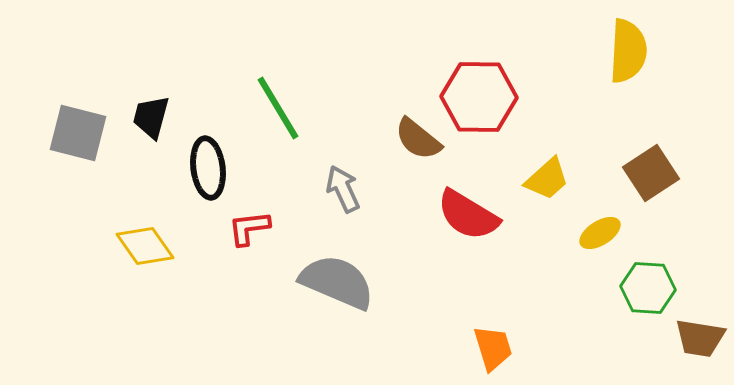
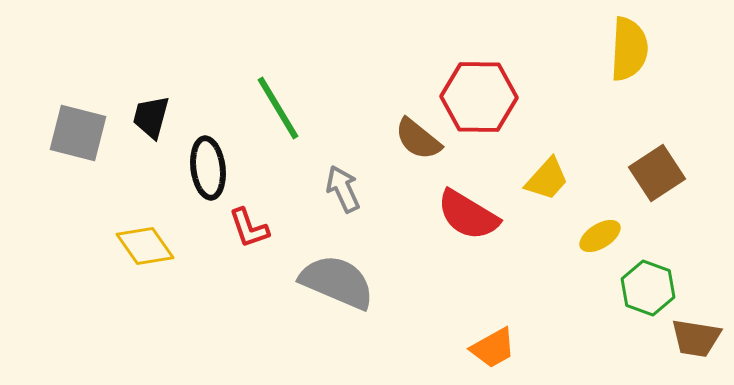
yellow semicircle: moved 1 px right, 2 px up
brown square: moved 6 px right
yellow trapezoid: rotated 6 degrees counterclockwise
red L-shape: rotated 102 degrees counterclockwise
yellow ellipse: moved 3 px down
green hexagon: rotated 16 degrees clockwise
brown trapezoid: moved 4 px left
orange trapezoid: rotated 78 degrees clockwise
